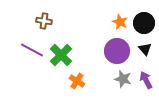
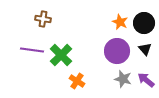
brown cross: moved 1 px left, 2 px up
purple line: rotated 20 degrees counterclockwise
purple arrow: rotated 24 degrees counterclockwise
